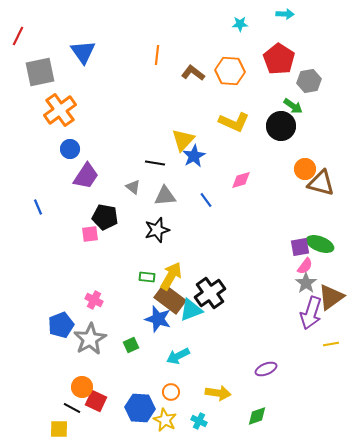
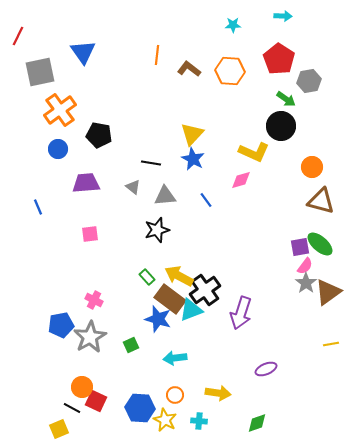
cyan arrow at (285, 14): moved 2 px left, 2 px down
cyan star at (240, 24): moved 7 px left, 1 px down
brown L-shape at (193, 73): moved 4 px left, 4 px up
green arrow at (293, 106): moved 7 px left, 7 px up
yellow L-shape at (234, 122): moved 20 px right, 30 px down
yellow triangle at (183, 140): moved 9 px right, 6 px up
blue circle at (70, 149): moved 12 px left
blue star at (194, 156): moved 1 px left, 3 px down; rotated 15 degrees counterclockwise
black line at (155, 163): moved 4 px left
orange circle at (305, 169): moved 7 px right, 2 px up
purple trapezoid at (86, 176): moved 7 px down; rotated 128 degrees counterclockwise
brown triangle at (321, 183): moved 18 px down
black pentagon at (105, 217): moved 6 px left, 82 px up
green ellipse at (320, 244): rotated 20 degrees clockwise
yellow arrow at (171, 276): moved 8 px right; rotated 92 degrees counterclockwise
green rectangle at (147, 277): rotated 42 degrees clockwise
black cross at (210, 293): moved 5 px left, 3 px up
brown triangle at (331, 297): moved 3 px left, 5 px up
purple arrow at (311, 313): moved 70 px left
blue pentagon at (61, 325): rotated 10 degrees clockwise
gray star at (90, 339): moved 2 px up
cyan arrow at (178, 356): moved 3 px left, 2 px down; rotated 20 degrees clockwise
orange circle at (171, 392): moved 4 px right, 3 px down
green diamond at (257, 416): moved 7 px down
cyan cross at (199, 421): rotated 21 degrees counterclockwise
yellow square at (59, 429): rotated 24 degrees counterclockwise
